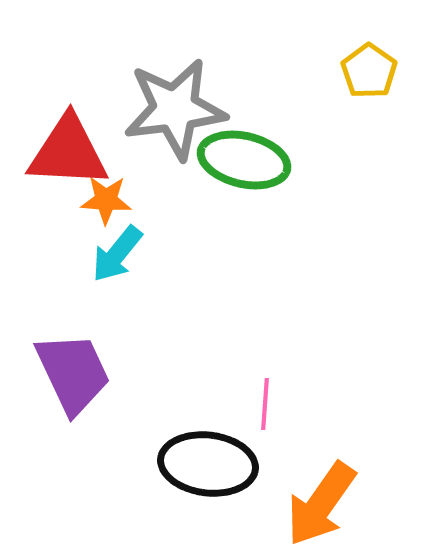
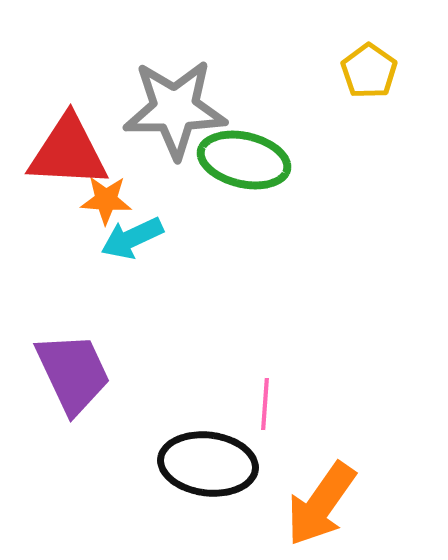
gray star: rotated 6 degrees clockwise
cyan arrow: moved 15 px right, 16 px up; rotated 26 degrees clockwise
